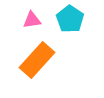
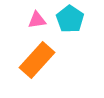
pink triangle: moved 5 px right
